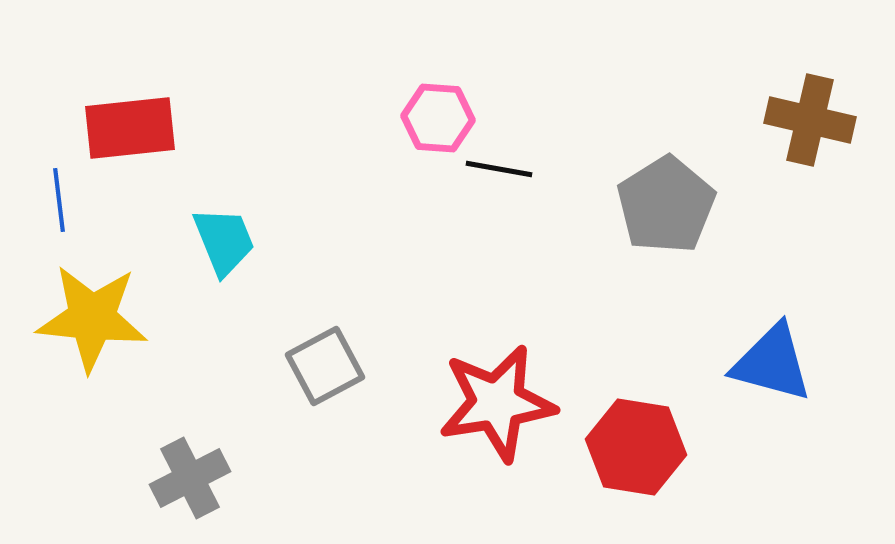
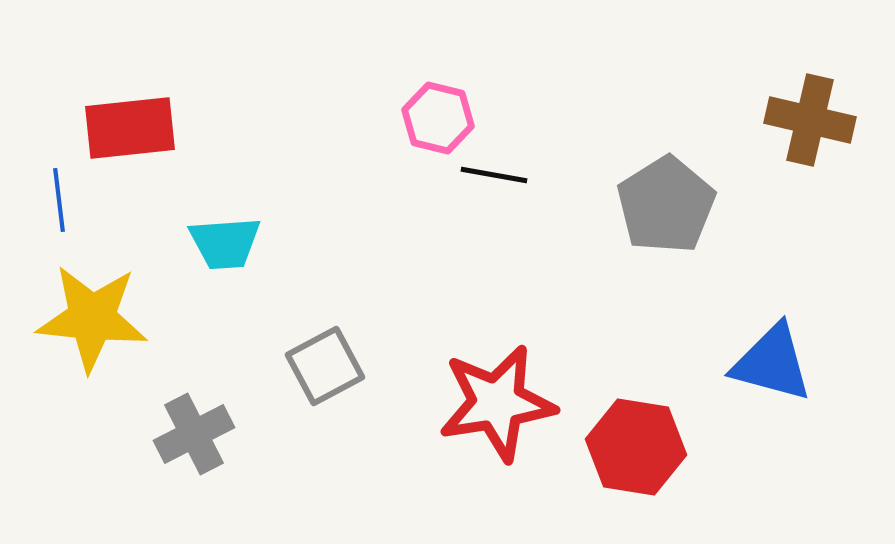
pink hexagon: rotated 10 degrees clockwise
black line: moved 5 px left, 6 px down
cyan trapezoid: moved 1 px right, 2 px down; rotated 108 degrees clockwise
gray cross: moved 4 px right, 44 px up
